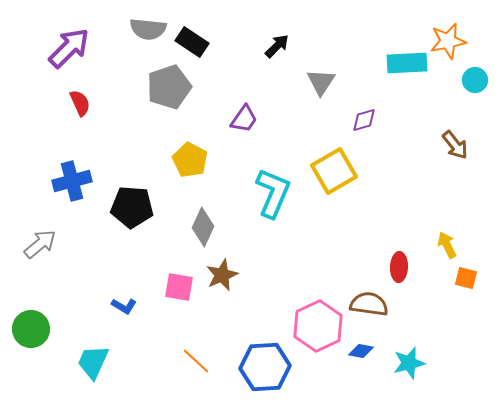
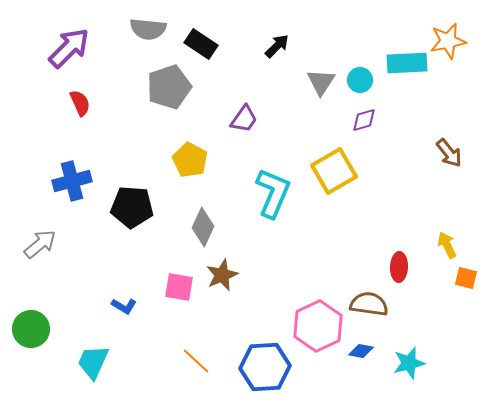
black rectangle: moved 9 px right, 2 px down
cyan circle: moved 115 px left
brown arrow: moved 6 px left, 8 px down
